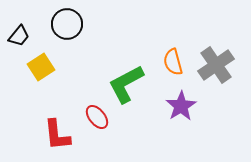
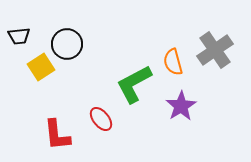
black circle: moved 20 px down
black trapezoid: rotated 45 degrees clockwise
gray cross: moved 1 px left, 15 px up
green L-shape: moved 8 px right
red ellipse: moved 4 px right, 2 px down
